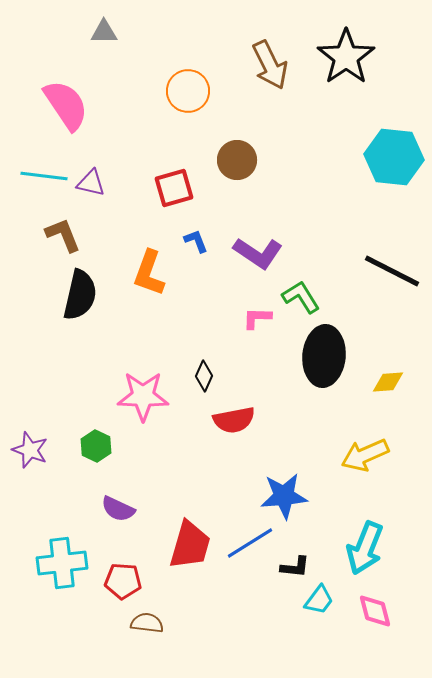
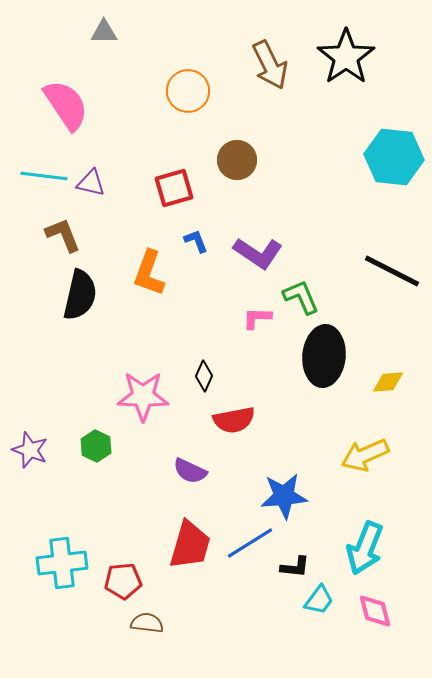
green L-shape: rotated 9 degrees clockwise
purple semicircle: moved 72 px right, 38 px up
red pentagon: rotated 9 degrees counterclockwise
